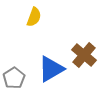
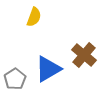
blue triangle: moved 3 px left
gray pentagon: moved 1 px right, 1 px down
